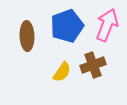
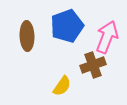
pink arrow: moved 12 px down
yellow semicircle: moved 14 px down
